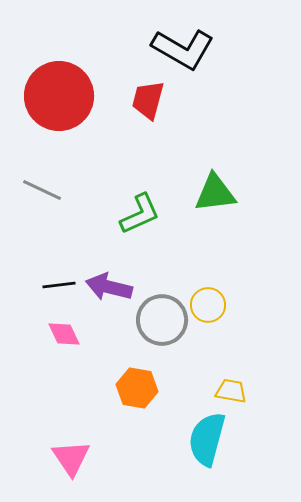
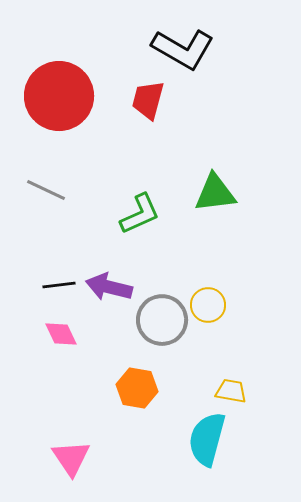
gray line: moved 4 px right
pink diamond: moved 3 px left
